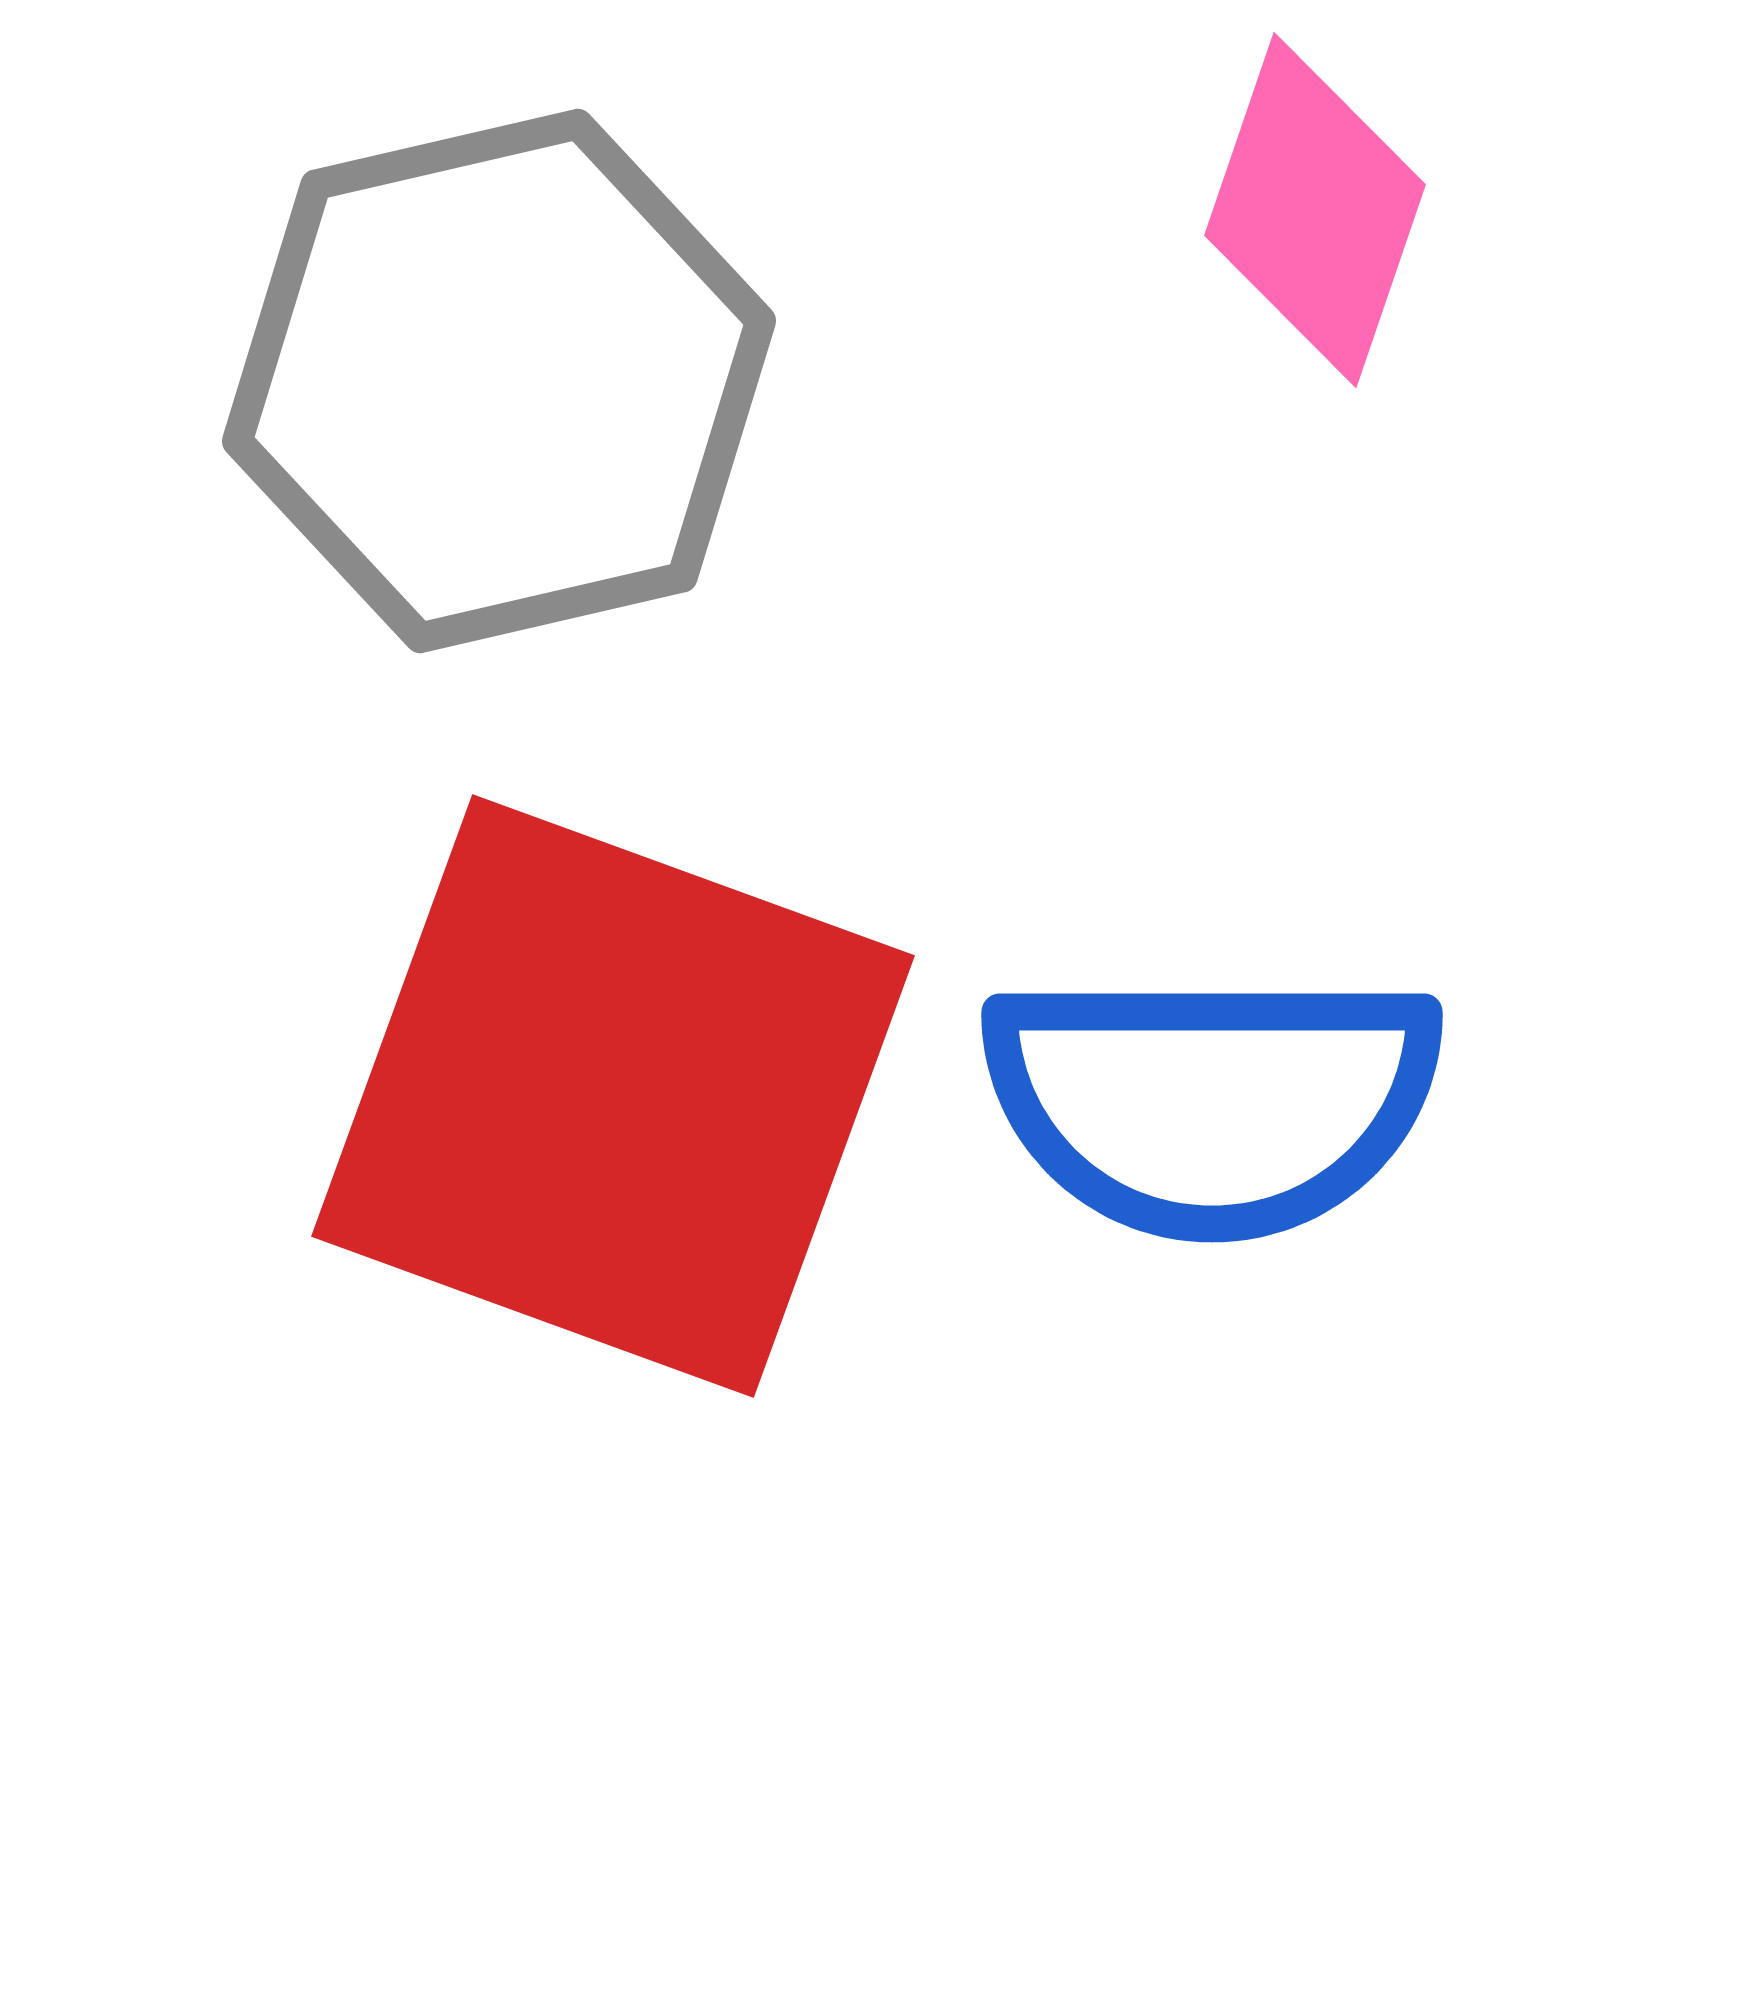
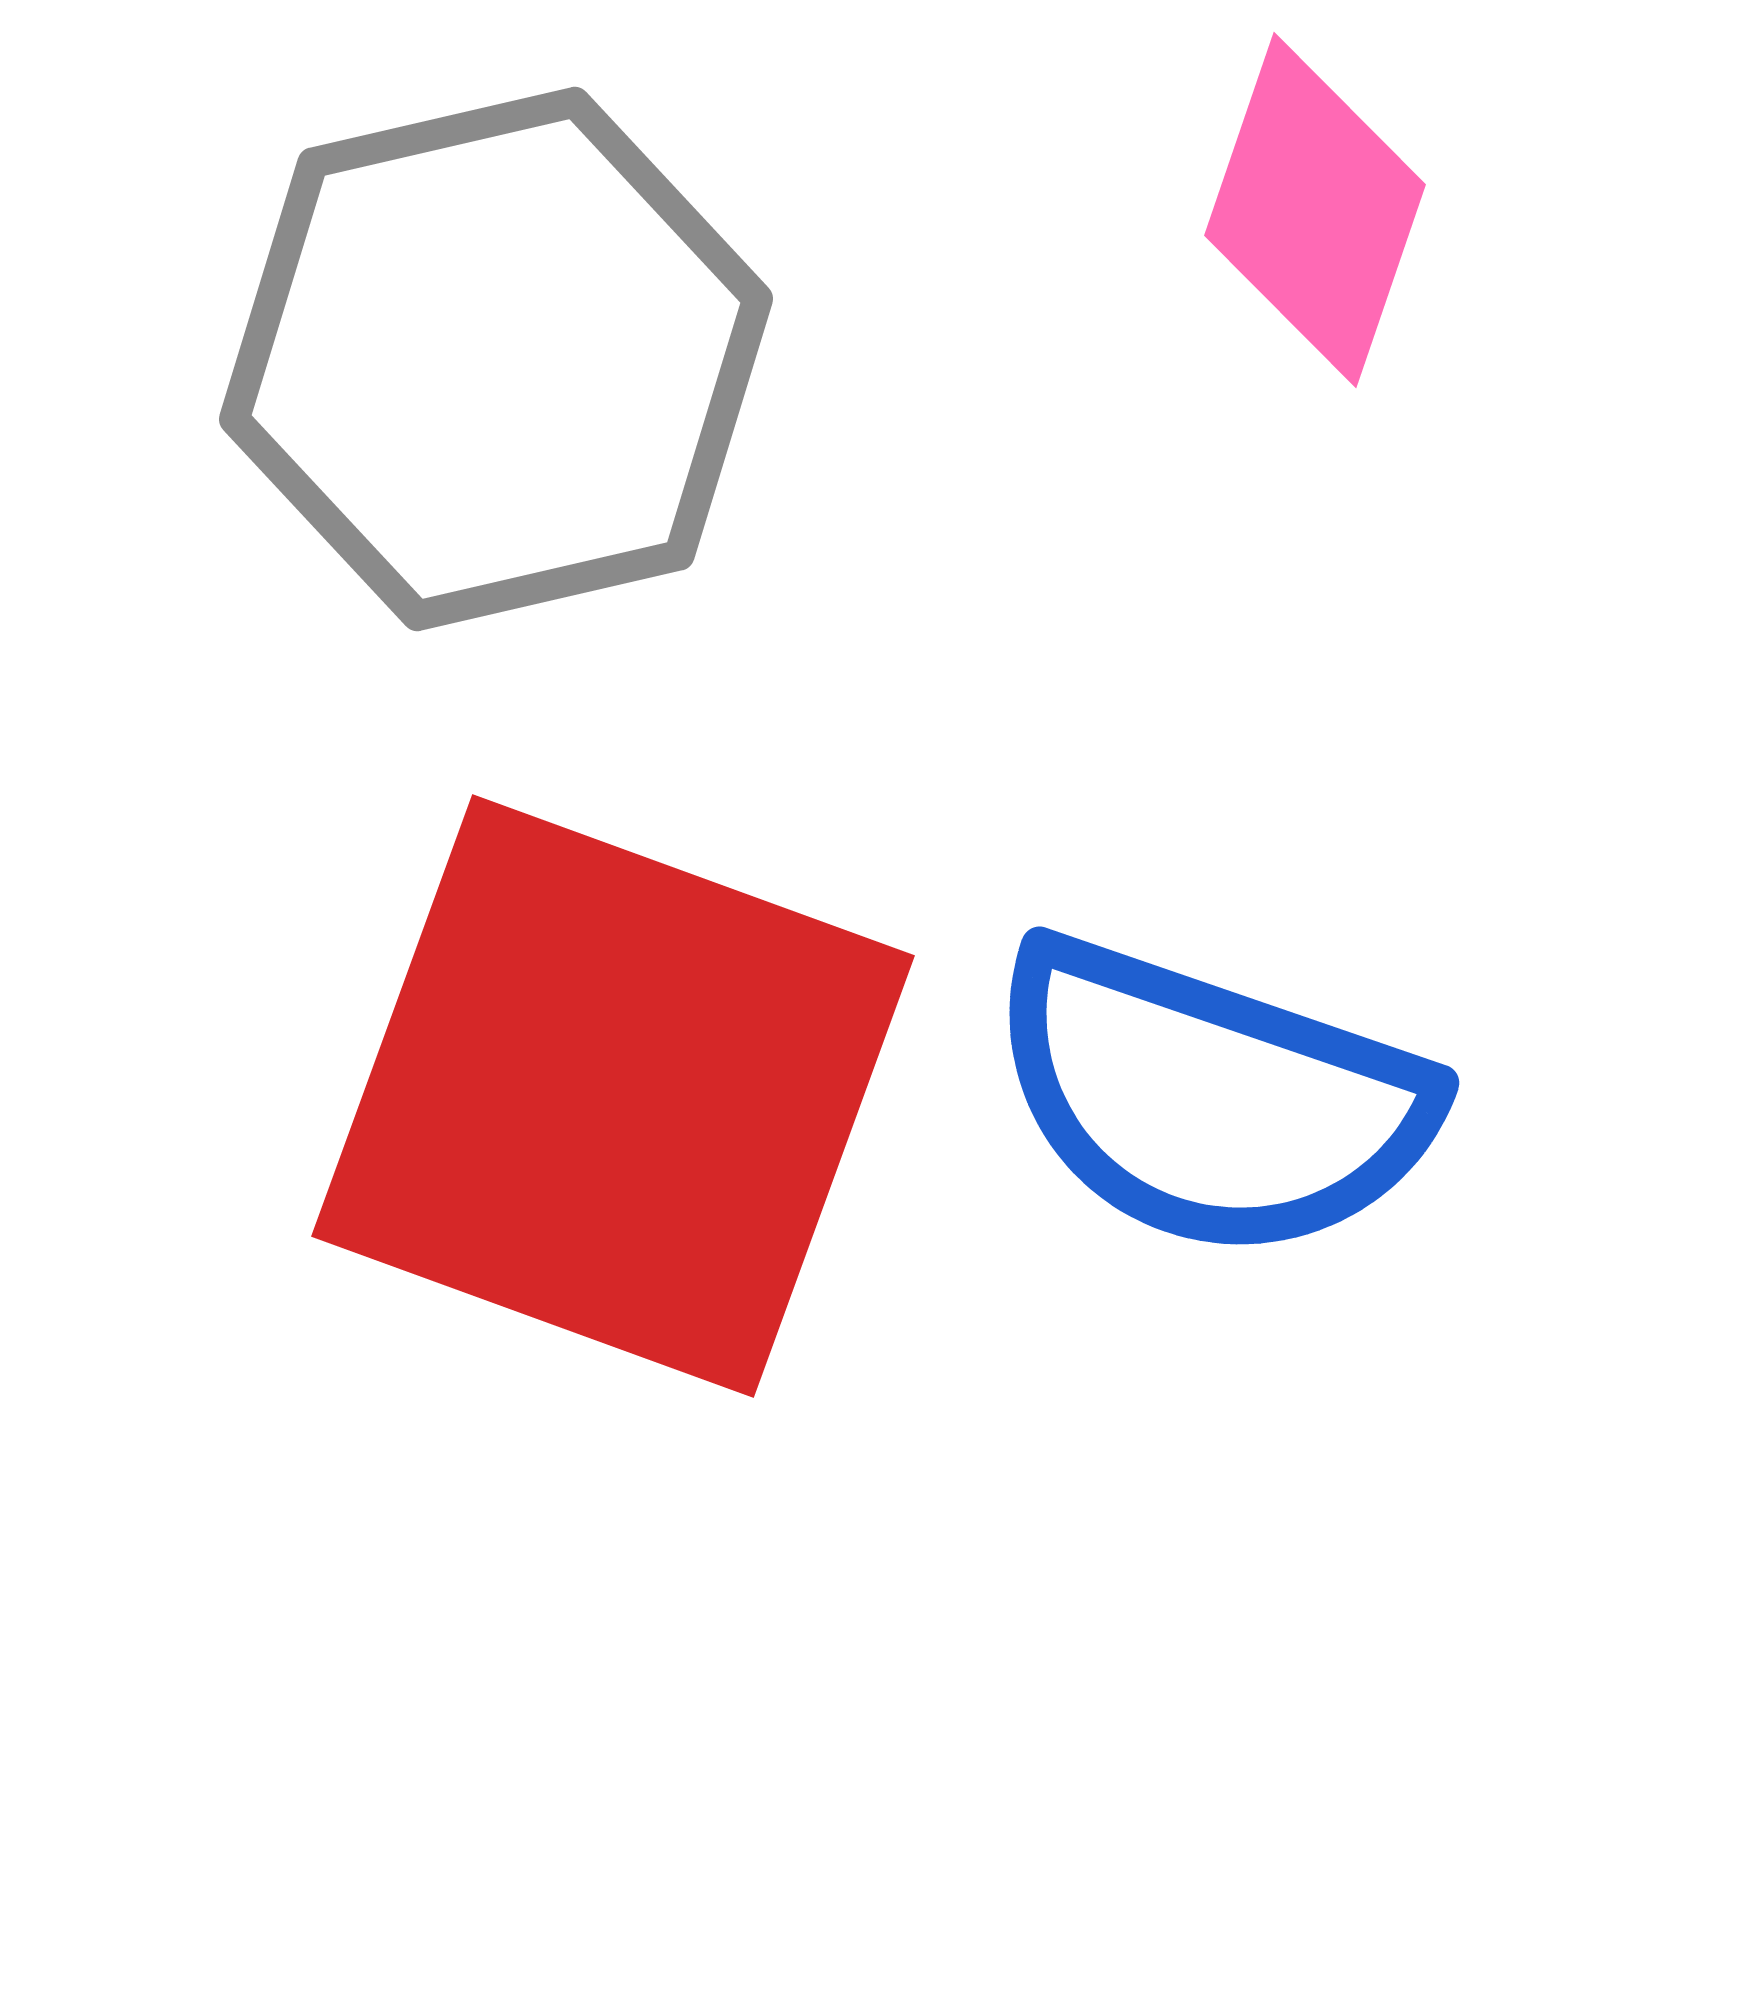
gray hexagon: moved 3 px left, 22 px up
blue semicircle: moved 1 px left, 3 px up; rotated 19 degrees clockwise
